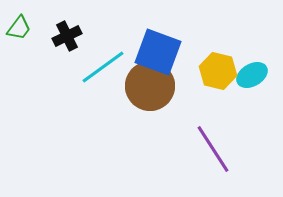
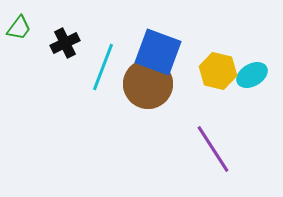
black cross: moved 2 px left, 7 px down
cyan line: rotated 33 degrees counterclockwise
brown circle: moved 2 px left, 2 px up
